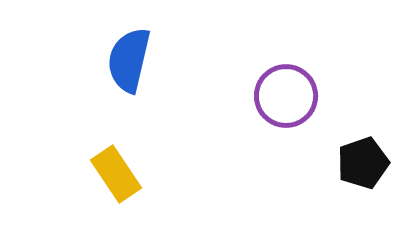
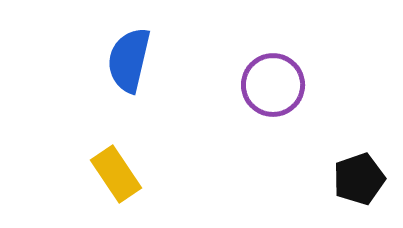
purple circle: moved 13 px left, 11 px up
black pentagon: moved 4 px left, 16 px down
